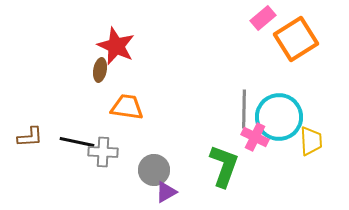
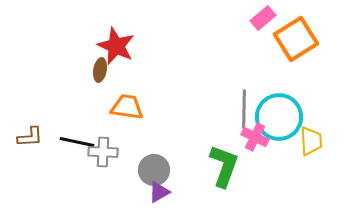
purple triangle: moved 7 px left
